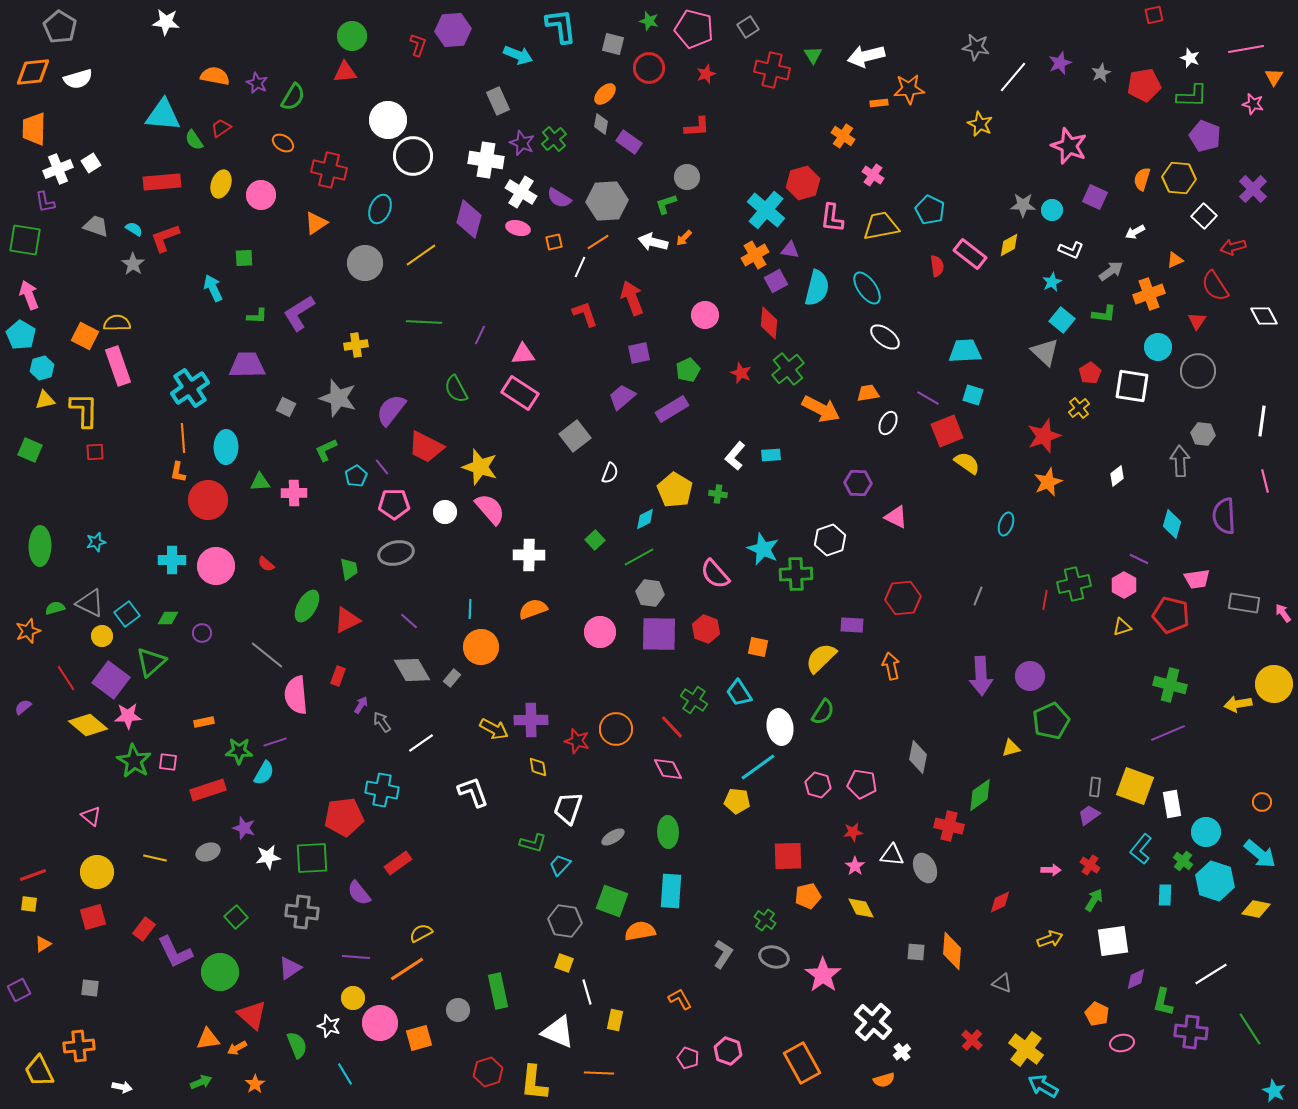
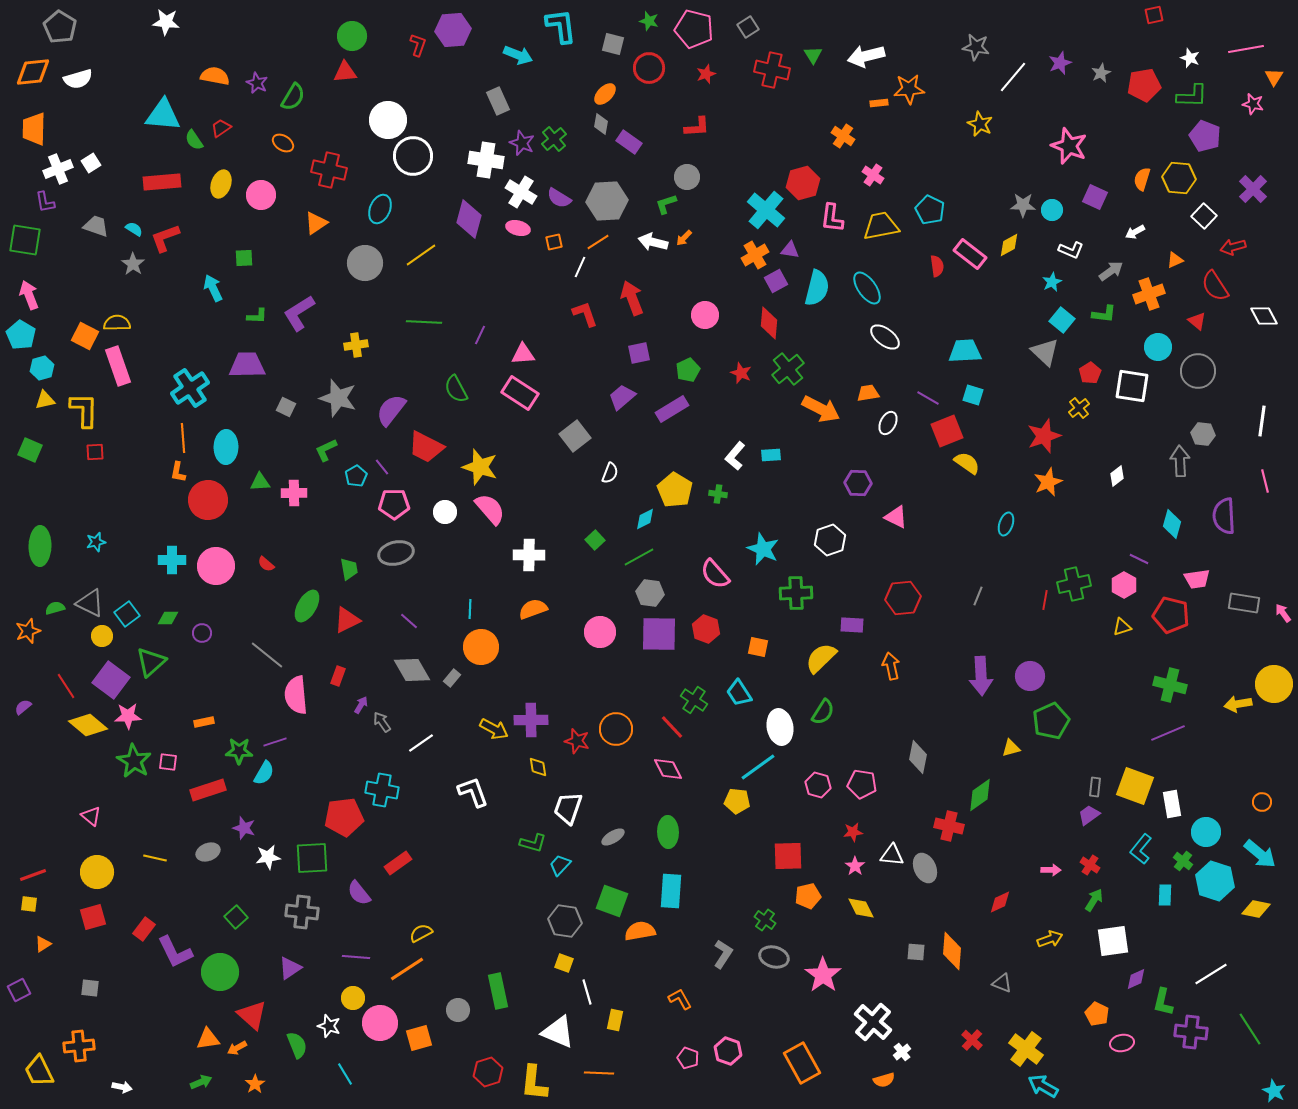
red triangle at (1197, 321): rotated 24 degrees counterclockwise
green cross at (796, 574): moved 19 px down
red line at (66, 678): moved 8 px down
